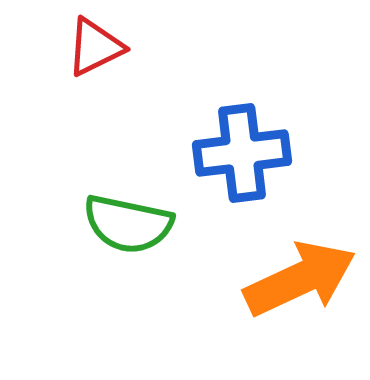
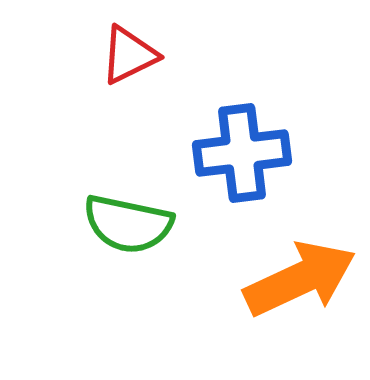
red triangle: moved 34 px right, 8 px down
